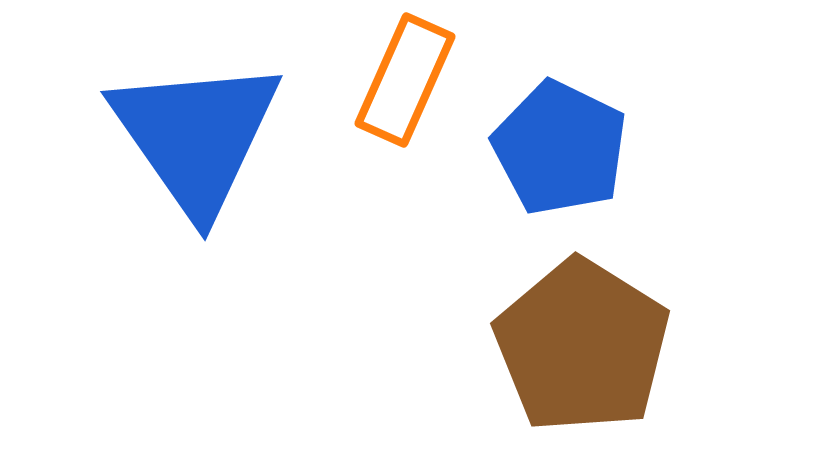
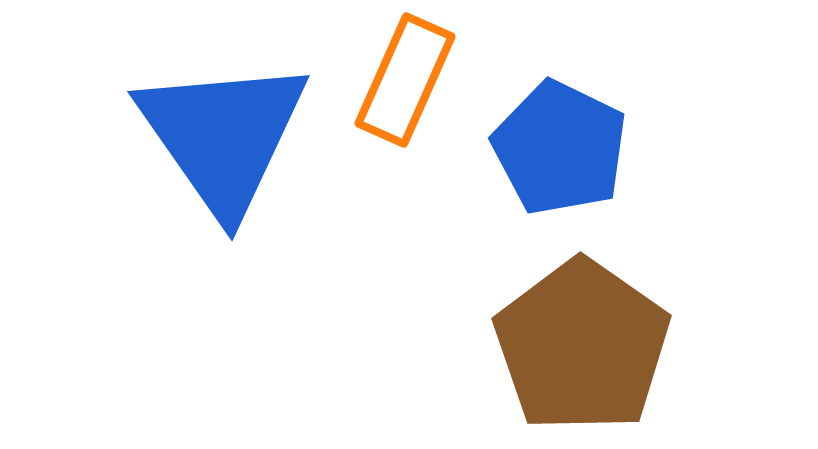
blue triangle: moved 27 px right
brown pentagon: rotated 3 degrees clockwise
